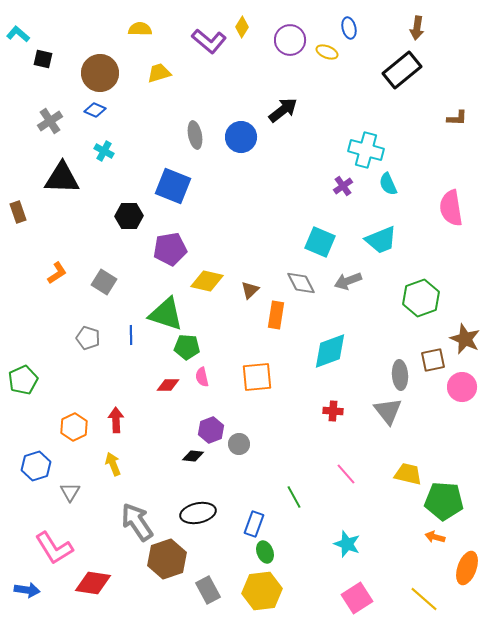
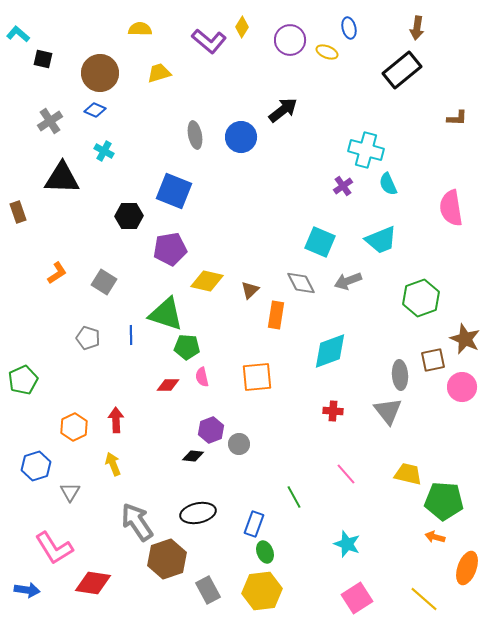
blue square at (173, 186): moved 1 px right, 5 px down
